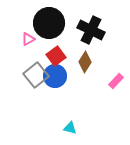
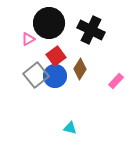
brown diamond: moved 5 px left, 7 px down
